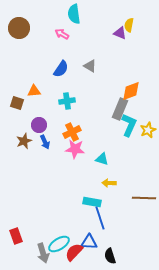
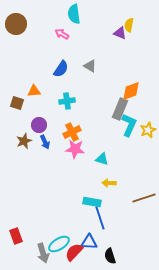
brown circle: moved 3 px left, 4 px up
brown line: rotated 20 degrees counterclockwise
